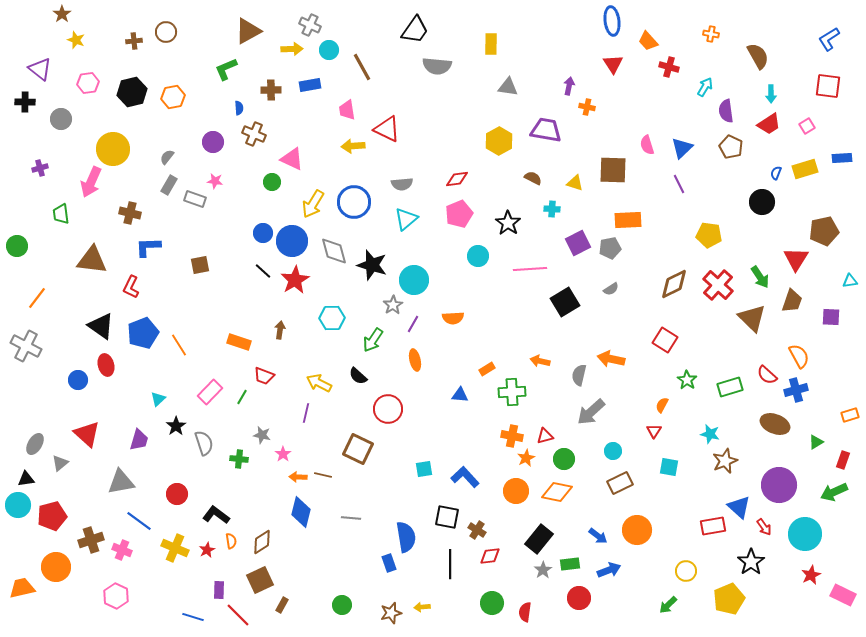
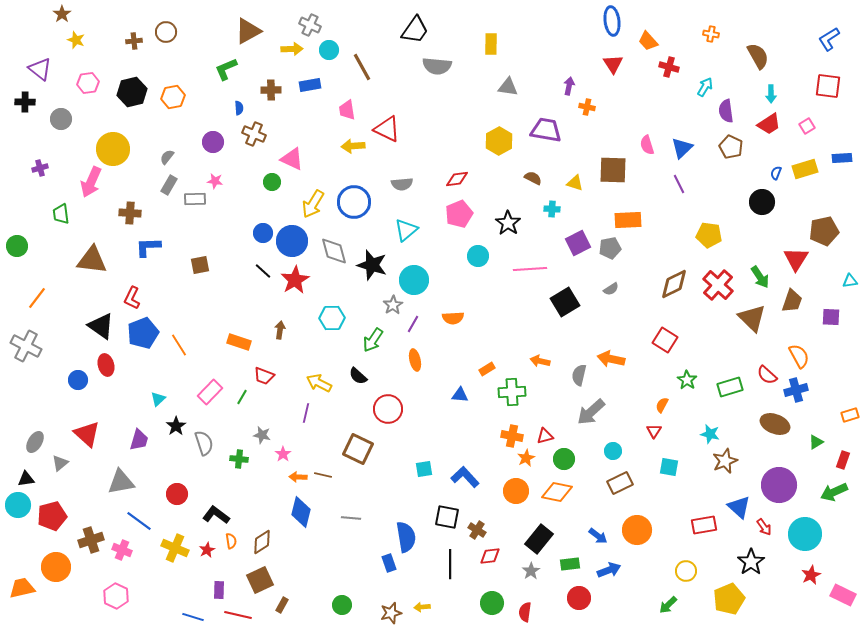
gray rectangle at (195, 199): rotated 20 degrees counterclockwise
brown cross at (130, 213): rotated 10 degrees counterclockwise
cyan triangle at (406, 219): moved 11 px down
red L-shape at (131, 287): moved 1 px right, 11 px down
gray ellipse at (35, 444): moved 2 px up
red rectangle at (713, 526): moved 9 px left, 1 px up
gray star at (543, 570): moved 12 px left, 1 px down
red line at (238, 615): rotated 32 degrees counterclockwise
